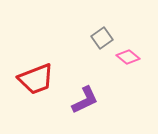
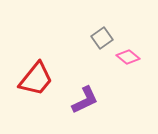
red trapezoid: rotated 30 degrees counterclockwise
